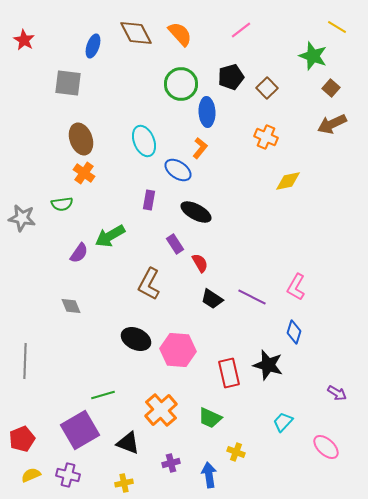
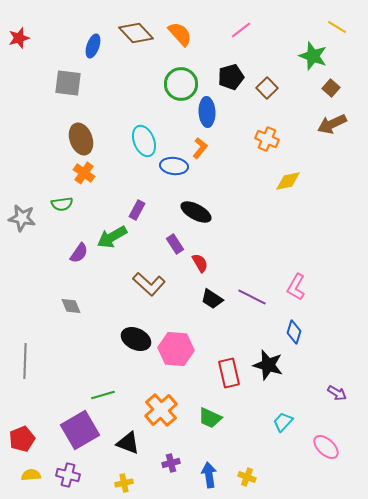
brown diamond at (136, 33): rotated 16 degrees counterclockwise
red star at (24, 40): moved 5 px left, 2 px up; rotated 25 degrees clockwise
orange cross at (266, 137): moved 1 px right, 2 px down
blue ellipse at (178, 170): moved 4 px left, 4 px up; rotated 28 degrees counterclockwise
purple rectangle at (149, 200): moved 12 px left, 10 px down; rotated 18 degrees clockwise
green arrow at (110, 236): moved 2 px right, 1 px down
brown L-shape at (149, 284): rotated 76 degrees counterclockwise
pink hexagon at (178, 350): moved 2 px left, 1 px up
yellow cross at (236, 452): moved 11 px right, 25 px down
yellow semicircle at (31, 475): rotated 18 degrees clockwise
